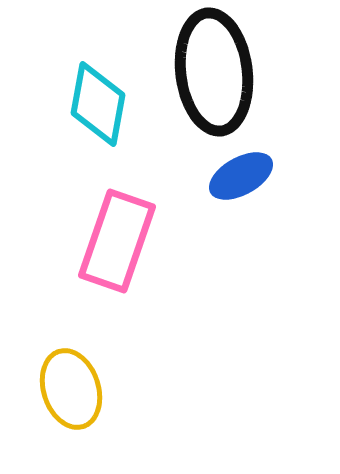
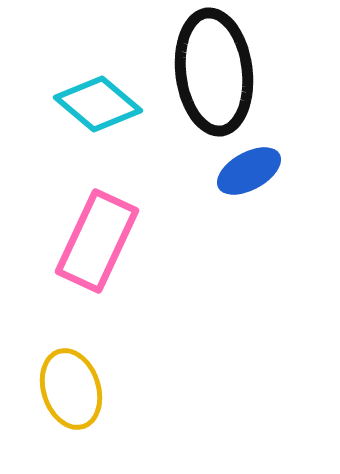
cyan diamond: rotated 60 degrees counterclockwise
blue ellipse: moved 8 px right, 5 px up
pink rectangle: moved 20 px left; rotated 6 degrees clockwise
